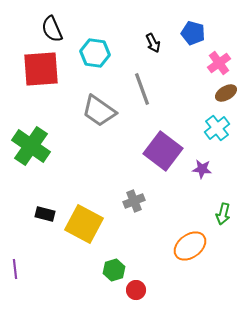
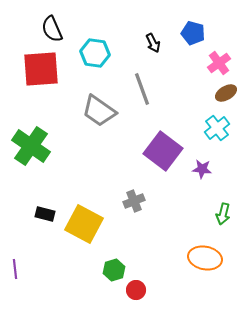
orange ellipse: moved 15 px right, 12 px down; rotated 48 degrees clockwise
